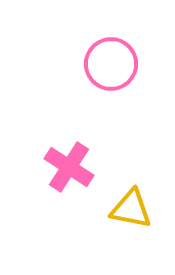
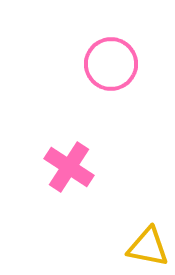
yellow triangle: moved 17 px right, 38 px down
